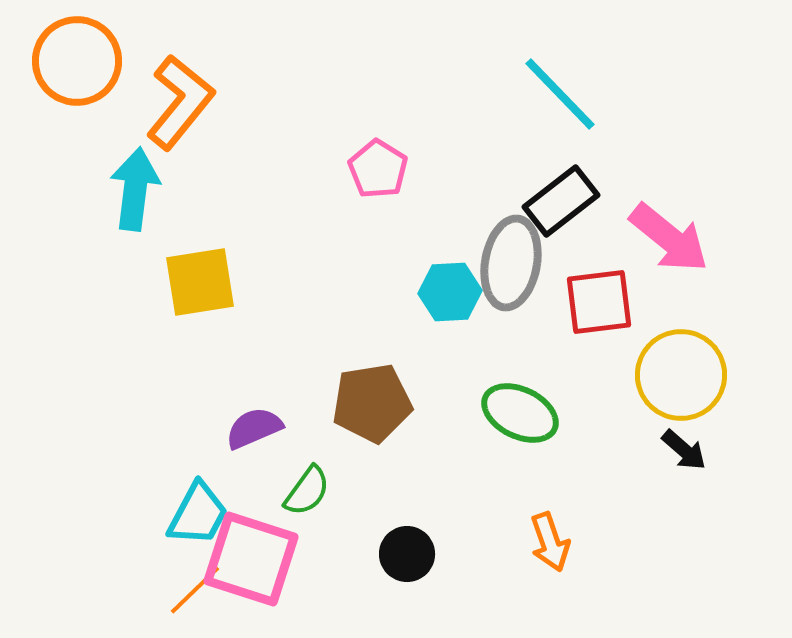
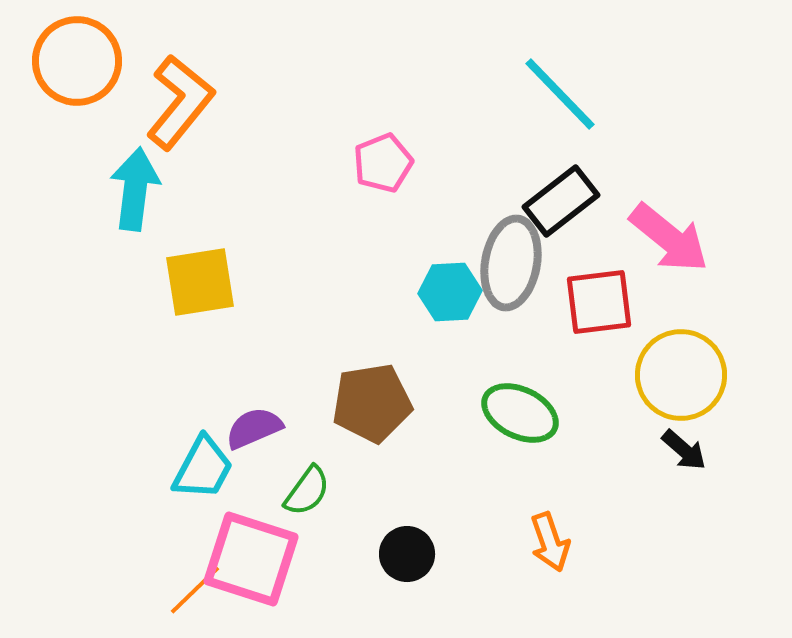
pink pentagon: moved 5 px right, 6 px up; rotated 18 degrees clockwise
cyan trapezoid: moved 5 px right, 46 px up
